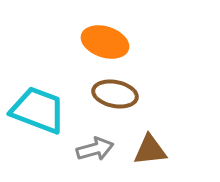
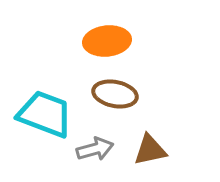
orange ellipse: moved 2 px right, 1 px up; rotated 24 degrees counterclockwise
cyan trapezoid: moved 7 px right, 4 px down
brown triangle: rotated 6 degrees counterclockwise
